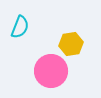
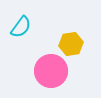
cyan semicircle: moved 1 px right; rotated 15 degrees clockwise
